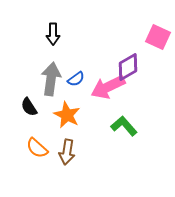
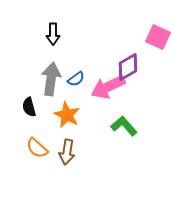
black semicircle: rotated 18 degrees clockwise
